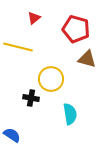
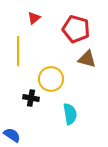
yellow line: moved 4 px down; rotated 76 degrees clockwise
